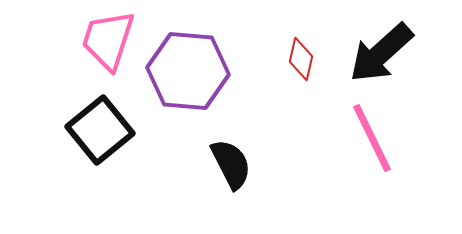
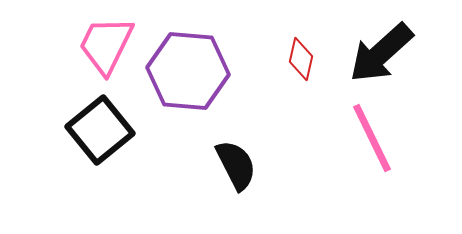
pink trapezoid: moved 2 px left, 5 px down; rotated 8 degrees clockwise
black semicircle: moved 5 px right, 1 px down
